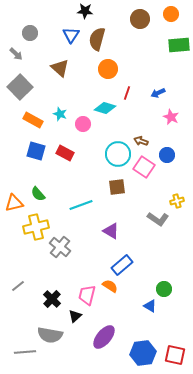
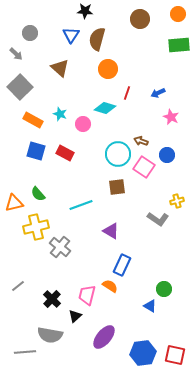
orange circle at (171, 14): moved 7 px right
blue rectangle at (122, 265): rotated 25 degrees counterclockwise
